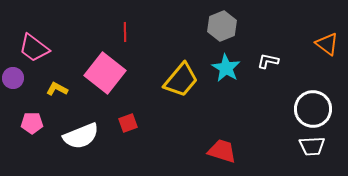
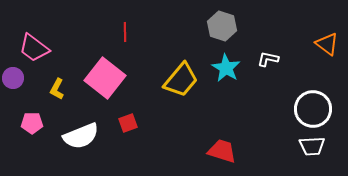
gray hexagon: rotated 20 degrees counterclockwise
white L-shape: moved 2 px up
pink square: moved 5 px down
yellow L-shape: rotated 90 degrees counterclockwise
